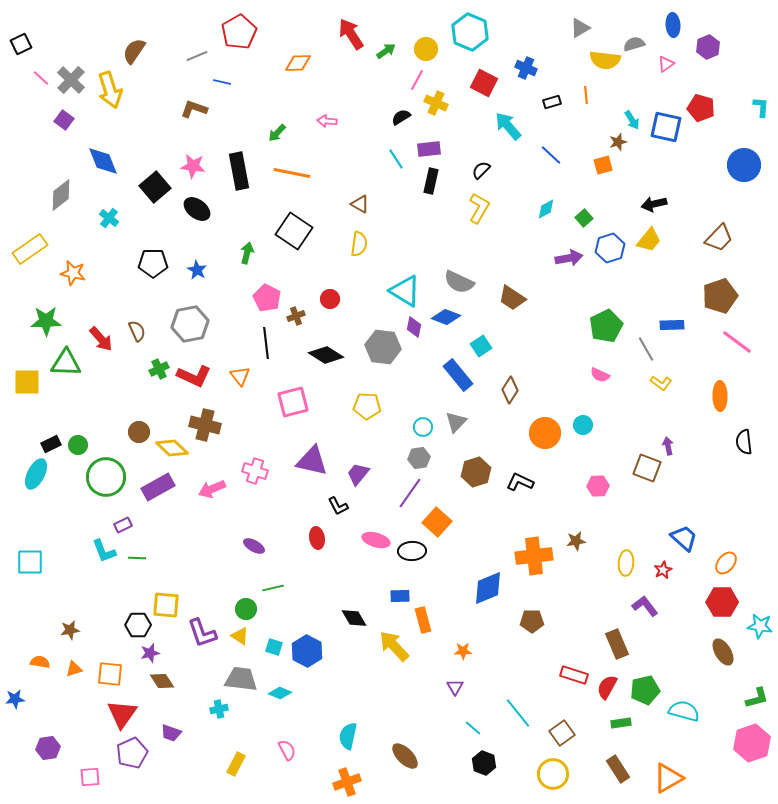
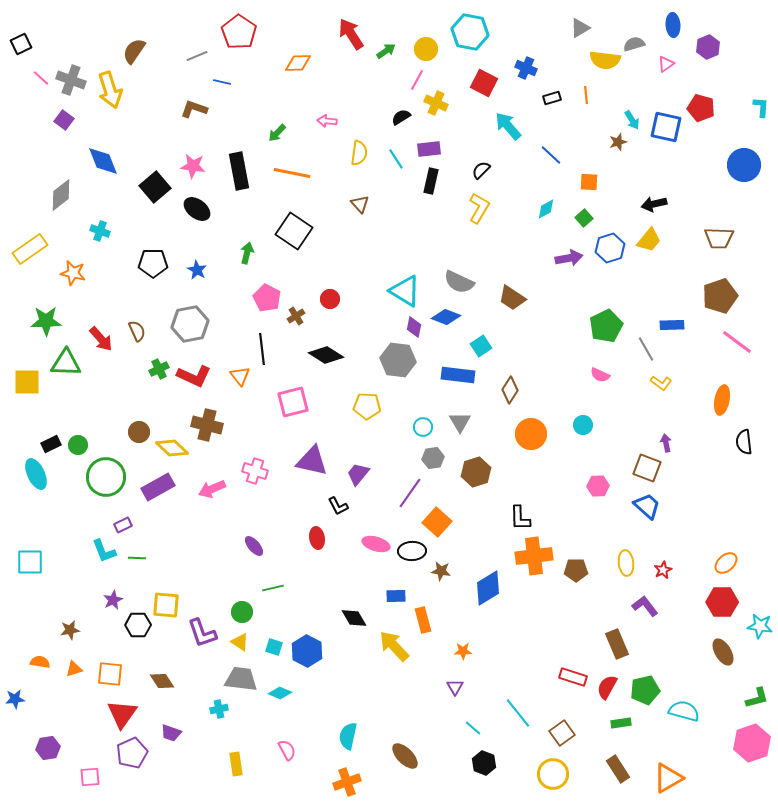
red pentagon at (239, 32): rotated 8 degrees counterclockwise
cyan hexagon at (470, 32): rotated 12 degrees counterclockwise
gray cross at (71, 80): rotated 24 degrees counterclockwise
black rectangle at (552, 102): moved 4 px up
orange square at (603, 165): moved 14 px left, 17 px down; rotated 18 degrees clockwise
brown triangle at (360, 204): rotated 18 degrees clockwise
cyan cross at (109, 218): moved 9 px left, 13 px down; rotated 18 degrees counterclockwise
brown trapezoid at (719, 238): rotated 48 degrees clockwise
yellow semicircle at (359, 244): moved 91 px up
brown cross at (296, 316): rotated 12 degrees counterclockwise
black line at (266, 343): moved 4 px left, 6 px down
gray hexagon at (383, 347): moved 15 px right, 13 px down
blue rectangle at (458, 375): rotated 44 degrees counterclockwise
orange ellipse at (720, 396): moved 2 px right, 4 px down; rotated 12 degrees clockwise
gray triangle at (456, 422): moved 4 px right; rotated 15 degrees counterclockwise
brown cross at (205, 425): moved 2 px right
orange circle at (545, 433): moved 14 px left, 1 px down
purple arrow at (668, 446): moved 2 px left, 3 px up
gray hexagon at (419, 458): moved 14 px right
cyan ellipse at (36, 474): rotated 52 degrees counterclockwise
black L-shape at (520, 482): moved 36 px down; rotated 116 degrees counterclockwise
blue trapezoid at (684, 538): moved 37 px left, 32 px up
pink ellipse at (376, 540): moved 4 px down
brown star at (576, 541): moved 135 px left, 30 px down; rotated 18 degrees clockwise
purple ellipse at (254, 546): rotated 20 degrees clockwise
yellow ellipse at (626, 563): rotated 10 degrees counterclockwise
orange ellipse at (726, 563): rotated 10 degrees clockwise
blue diamond at (488, 588): rotated 9 degrees counterclockwise
blue rectangle at (400, 596): moved 4 px left
green circle at (246, 609): moved 4 px left, 3 px down
brown pentagon at (532, 621): moved 44 px right, 51 px up
yellow triangle at (240, 636): moved 6 px down
purple star at (150, 653): moved 37 px left, 53 px up; rotated 12 degrees counterclockwise
red rectangle at (574, 675): moved 1 px left, 2 px down
yellow rectangle at (236, 764): rotated 35 degrees counterclockwise
